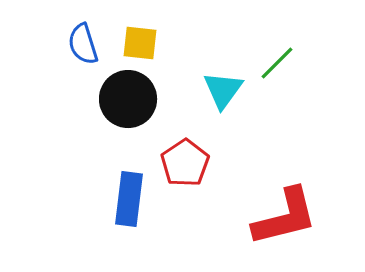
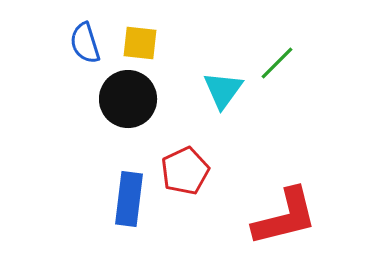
blue semicircle: moved 2 px right, 1 px up
red pentagon: moved 8 px down; rotated 9 degrees clockwise
